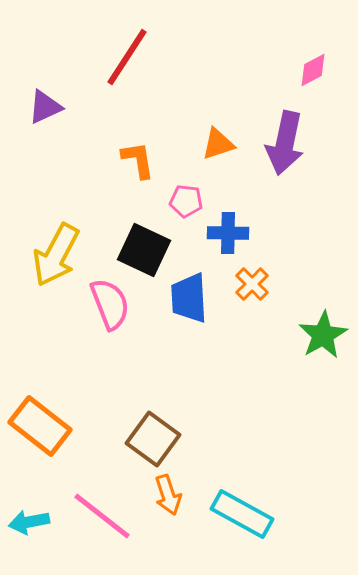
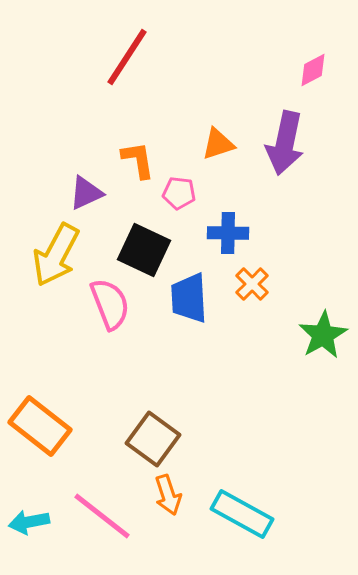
purple triangle: moved 41 px right, 86 px down
pink pentagon: moved 7 px left, 8 px up
